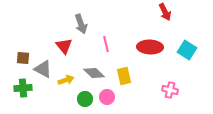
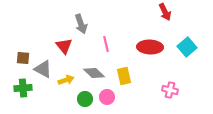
cyan square: moved 3 px up; rotated 18 degrees clockwise
